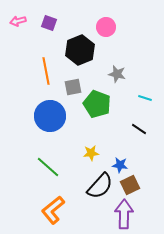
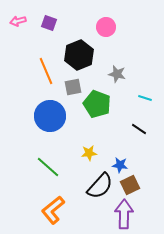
black hexagon: moved 1 px left, 5 px down
orange line: rotated 12 degrees counterclockwise
yellow star: moved 2 px left
